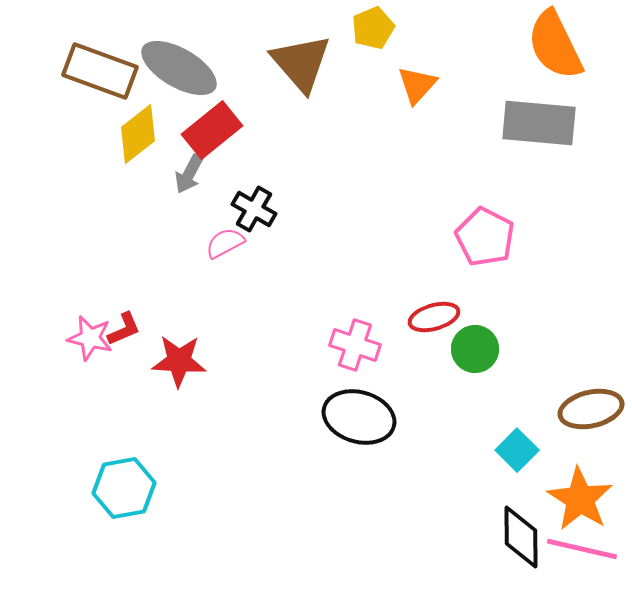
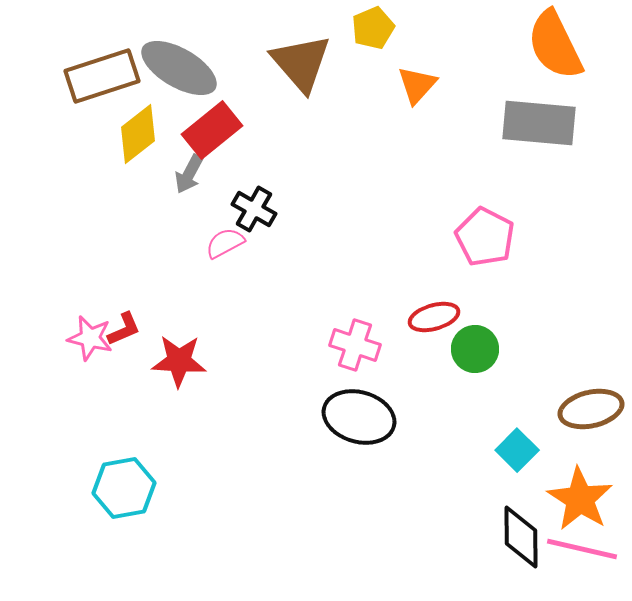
brown rectangle: moved 2 px right, 5 px down; rotated 38 degrees counterclockwise
